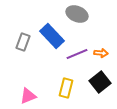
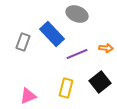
blue rectangle: moved 2 px up
orange arrow: moved 5 px right, 5 px up
